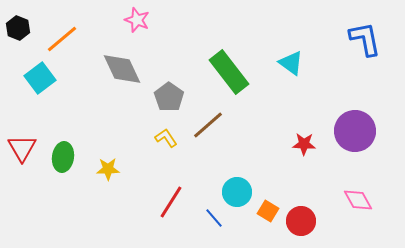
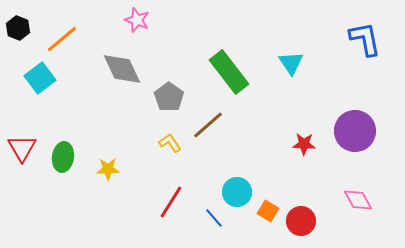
cyan triangle: rotated 20 degrees clockwise
yellow L-shape: moved 4 px right, 5 px down
